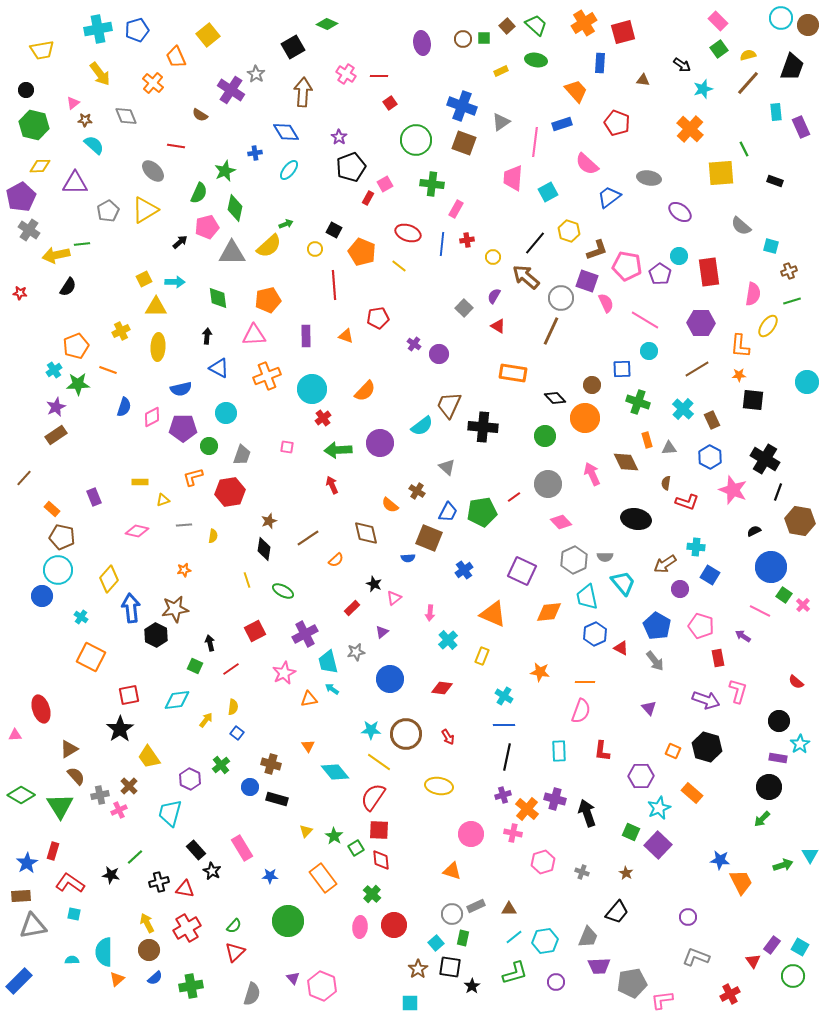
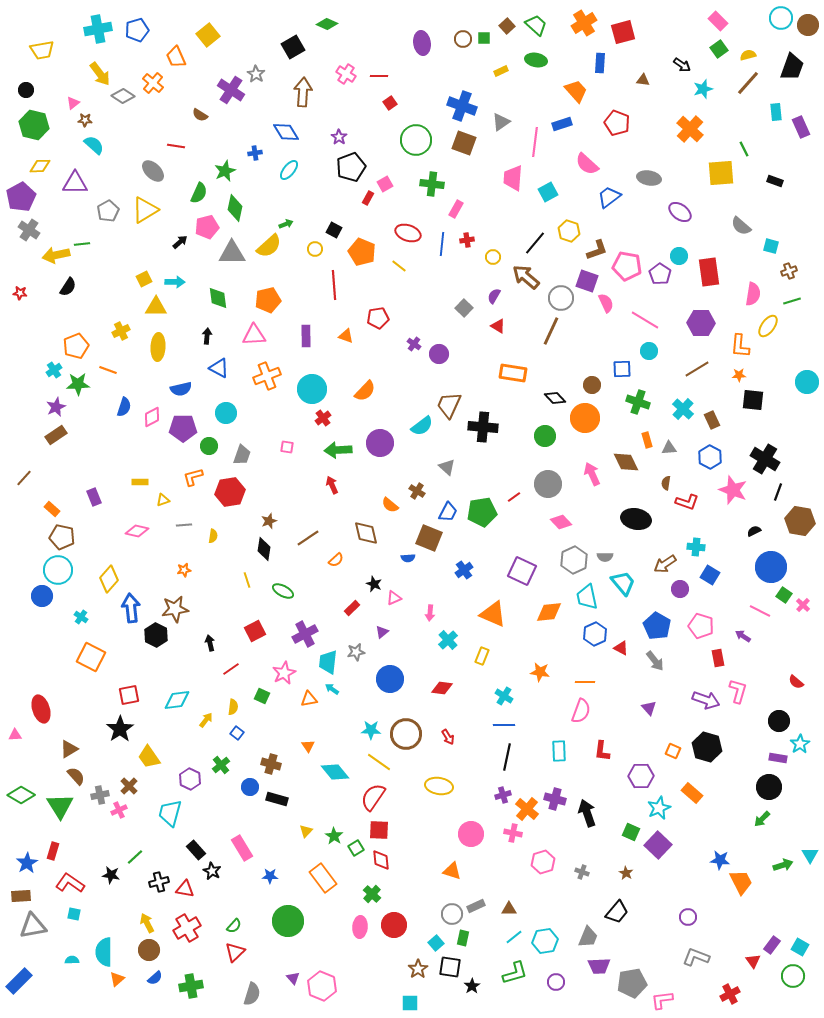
gray diamond at (126, 116): moved 3 px left, 20 px up; rotated 35 degrees counterclockwise
pink triangle at (394, 598): rotated 14 degrees clockwise
cyan trapezoid at (328, 662): rotated 20 degrees clockwise
green square at (195, 666): moved 67 px right, 30 px down
